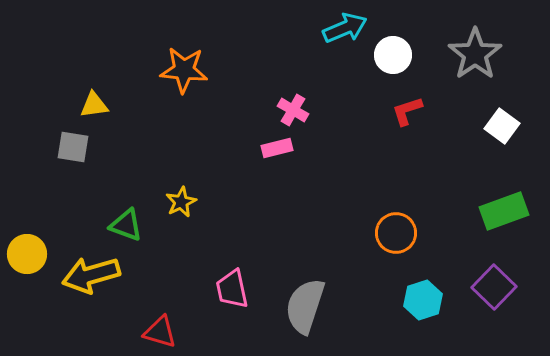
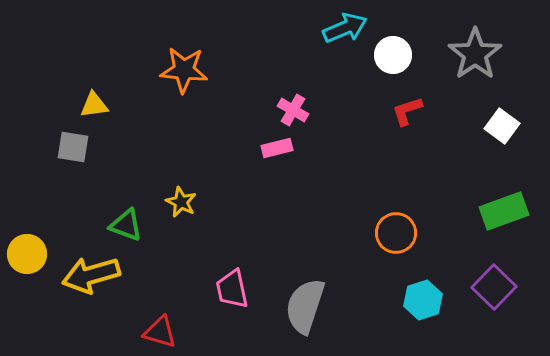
yellow star: rotated 20 degrees counterclockwise
